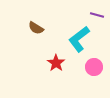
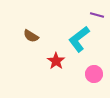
brown semicircle: moved 5 px left, 8 px down
red star: moved 2 px up
pink circle: moved 7 px down
